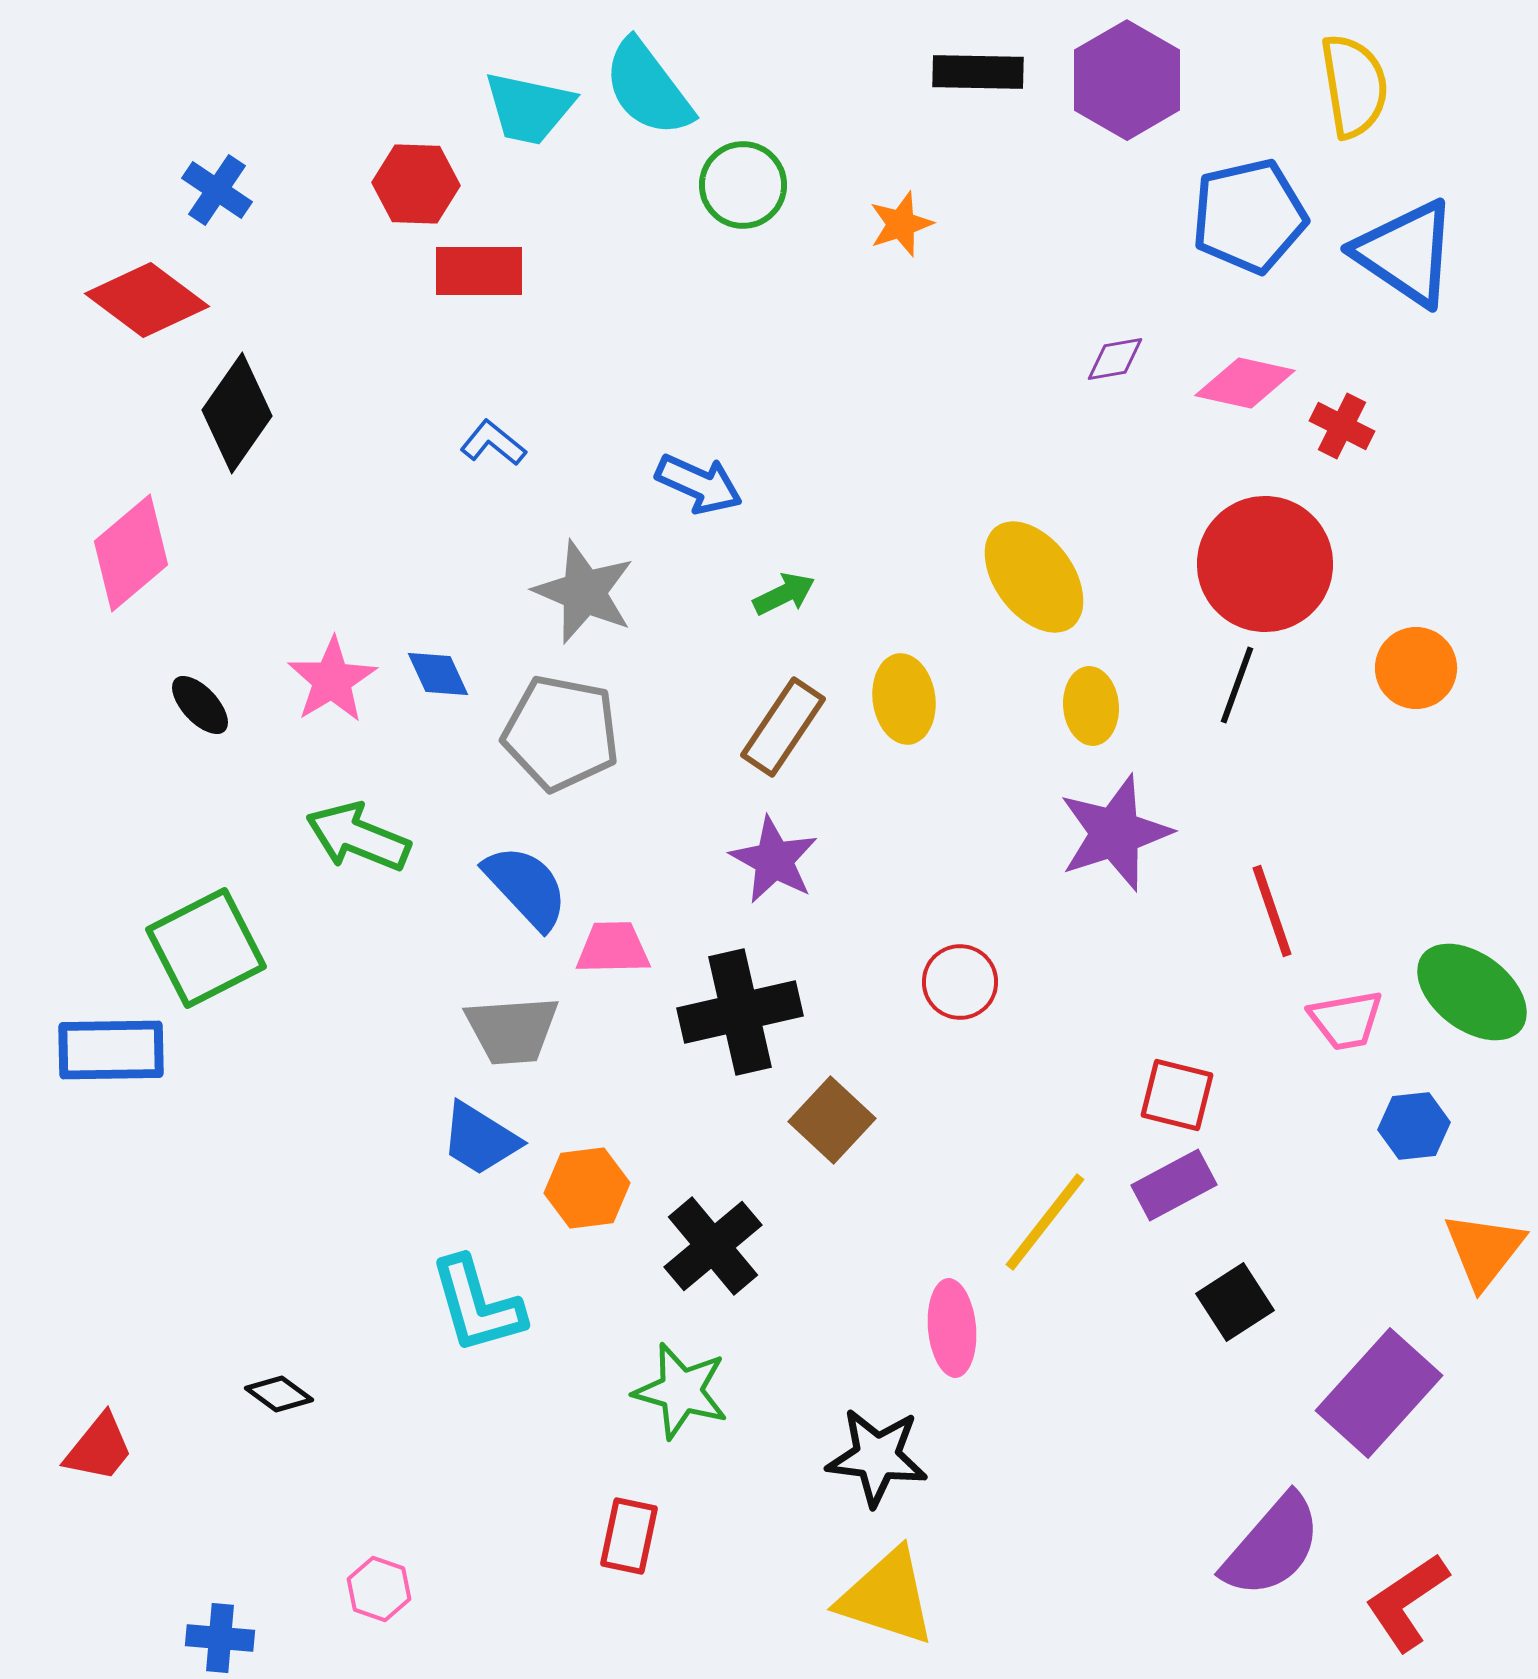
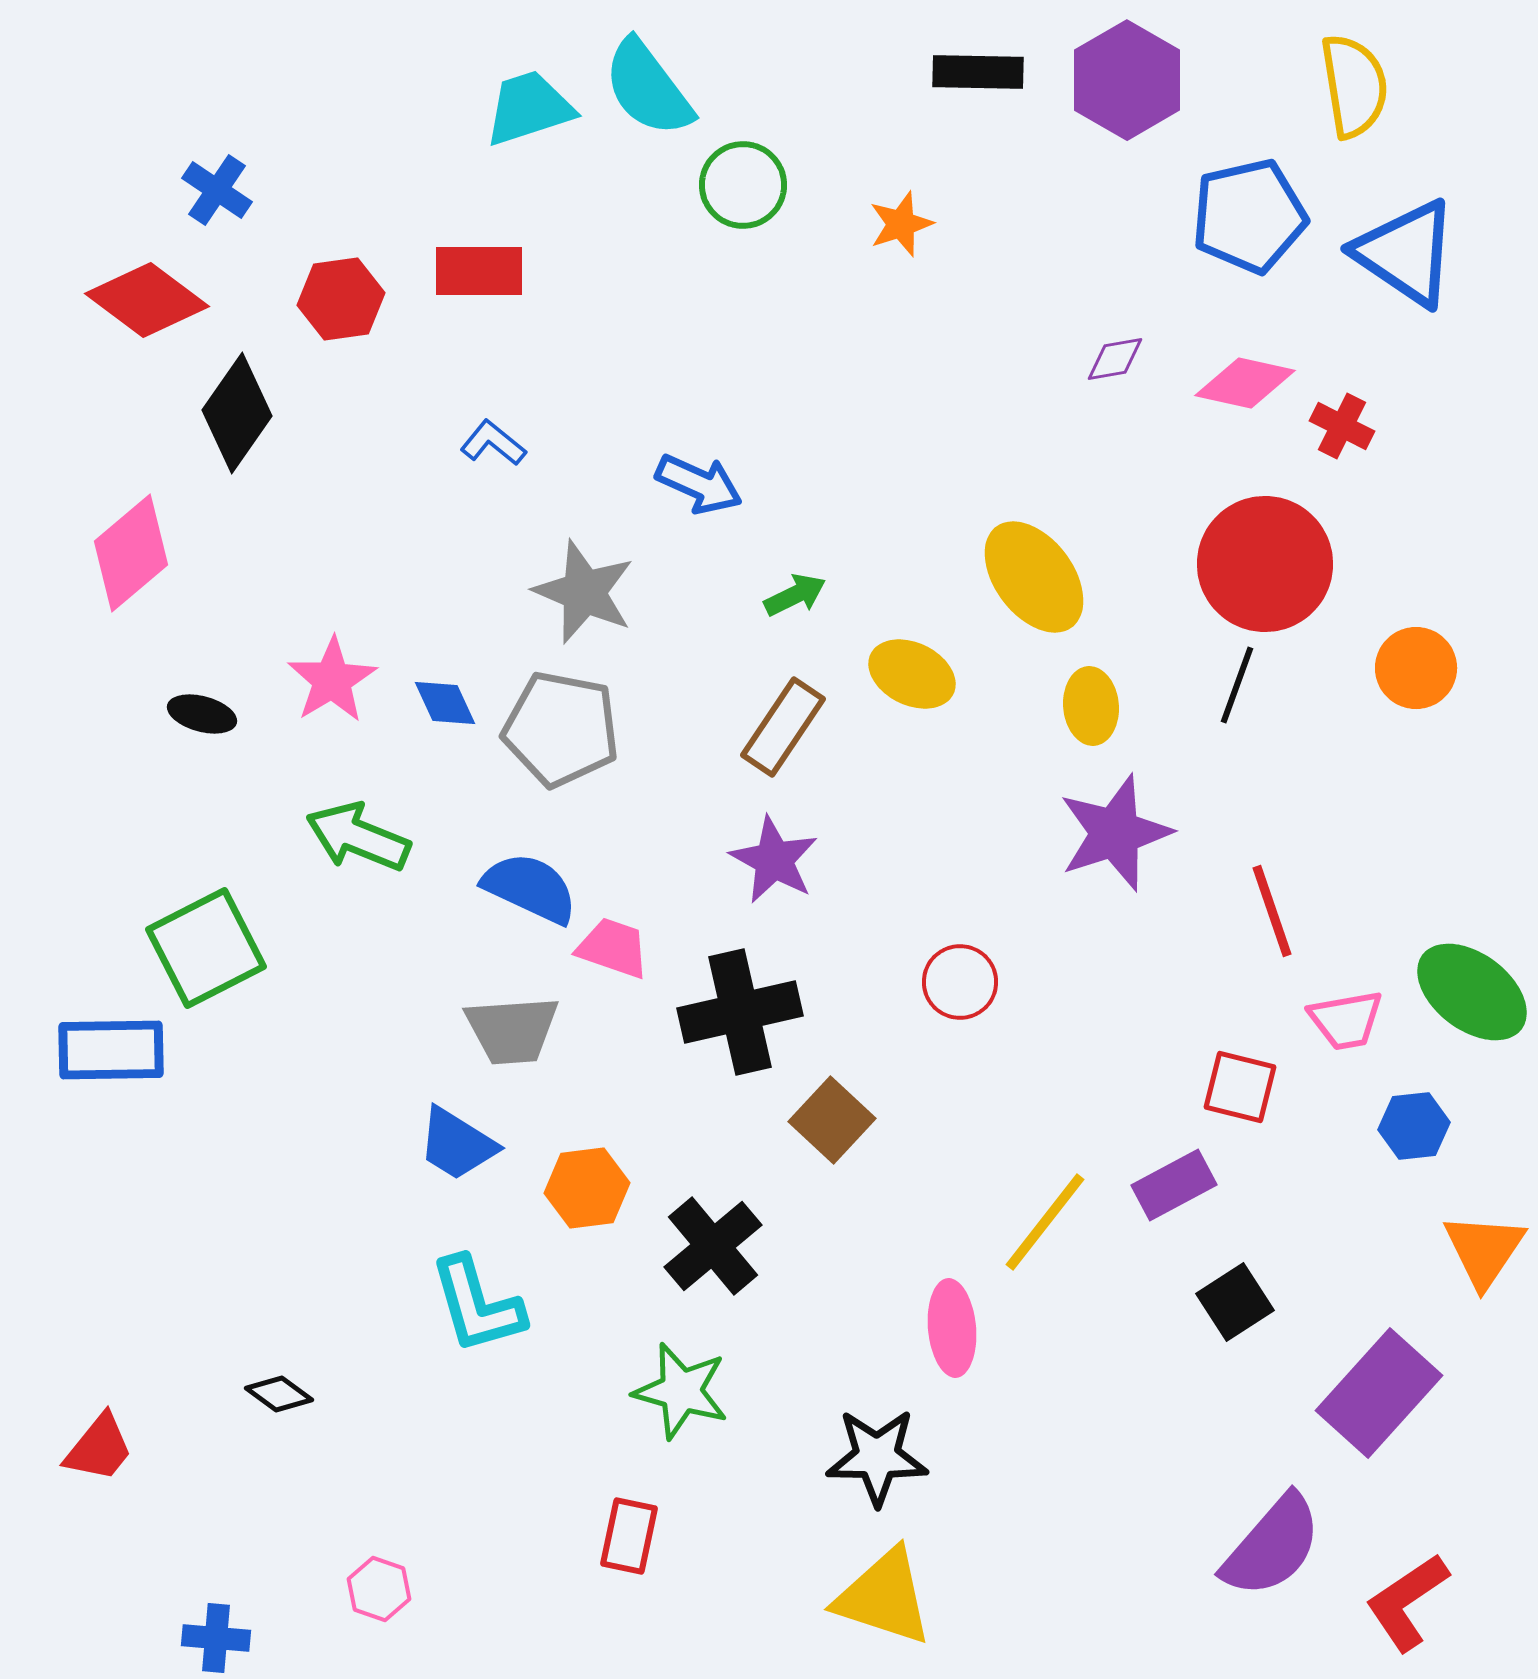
cyan trapezoid at (529, 108): rotated 150 degrees clockwise
red hexagon at (416, 184): moved 75 px left, 115 px down; rotated 10 degrees counterclockwise
green arrow at (784, 594): moved 11 px right, 1 px down
blue diamond at (438, 674): moved 7 px right, 29 px down
yellow ellipse at (904, 699): moved 8 px right, 25 px up; rotated 56 degrees counterclockwise
black ellipse at (200, 705): moved 2 px right, 9 px down; rotated 32 degrees counterclockwise
gray pentagon at (561, 733): moved 4 px up
blue semicircle at (526, 887): moved 4 px right, 1 px down; rotated 22 degrees counterclockwise
pink trapezoid at (613, 948): rotated 20 degrees clockwise
red square at (1177, 1095): moved 63 px right, 8 px up
blue trapezoid at (480, 1139): moved 23 px left, 5 px down
orange triangle at (1484, 1250): rotated 4 degrees counterclockwise
black star at (877, 1457): rotated 6 degrees counterclockwise
yellow triangle at (887, 1597): moved 3 px left
blue cross at (220, 1638): moved 4 px left
